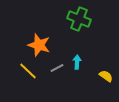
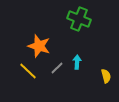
orange star: moved 1 px down
gray line: rotated 16 degrees counterclockwise
yellow semicircle: rotated 40 degrees clockwise
